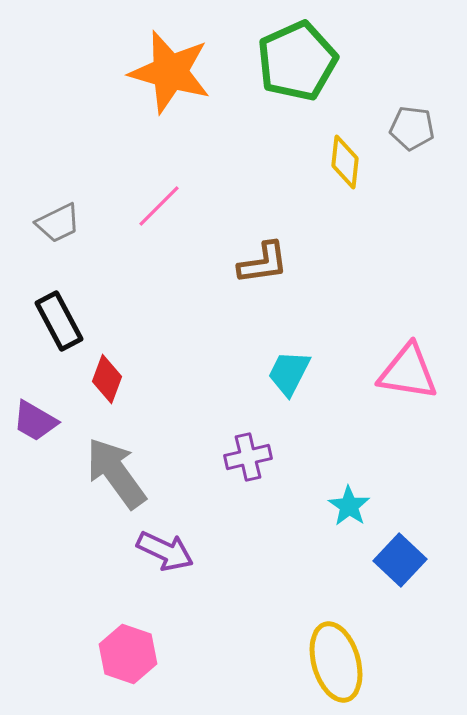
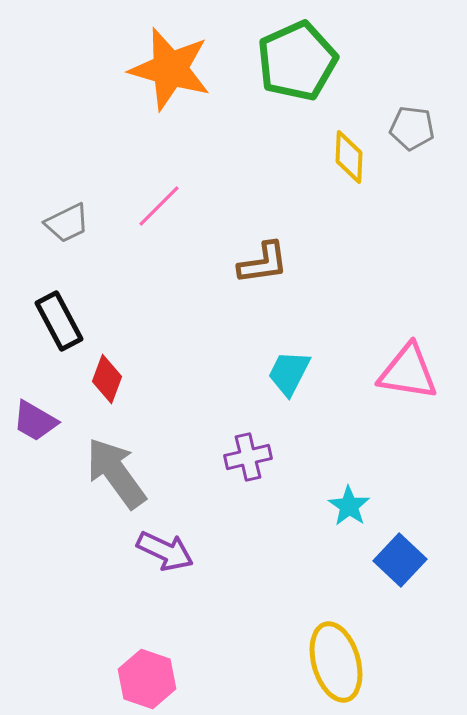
orange star: moved 3 px up
yellow diamond: moved 4 px right, 5 px up; rotated 4 degrees counterclockwise
gray trapezoid: moved 9 px right
pink hexagon: moved 19 px right, 25 px down
